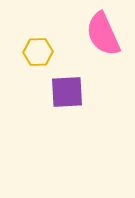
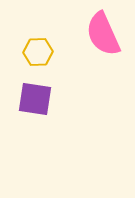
purple square: moved 32 px left, 7 px down; rotated 12 degrees clockwise
